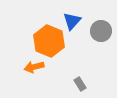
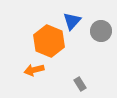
orange arrow: moved 3 px down
